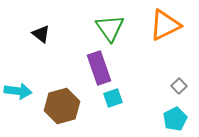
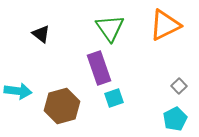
cyan square: moved 1 px right
